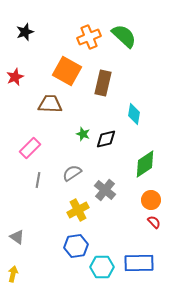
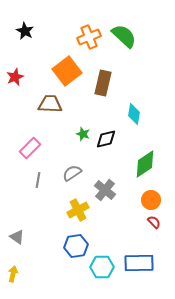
black star: moved 1 px up; rotated 24 degrees counterclockwise
orange square: rotated 24 degrees clockwise
